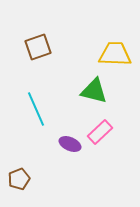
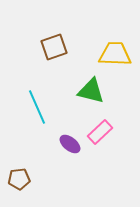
brown square: moved 16 px right
green triangle: moved 3 px left
cyan line: moved 1 px right, 2 px up
purple ellipse: rotated 15 degrees clockwise
brown pentagon: rotated 15 degrees clockwise
